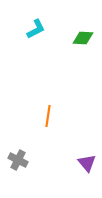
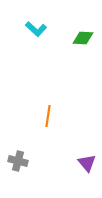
cyan L-shape: rotated 70 degrees clockwise
gray cross: moved 1 px down; rotated 12 degrees counterclockwise
